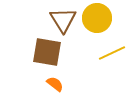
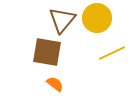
brown triangle: moved 1 px left; rotated 12 degrees clockwise
